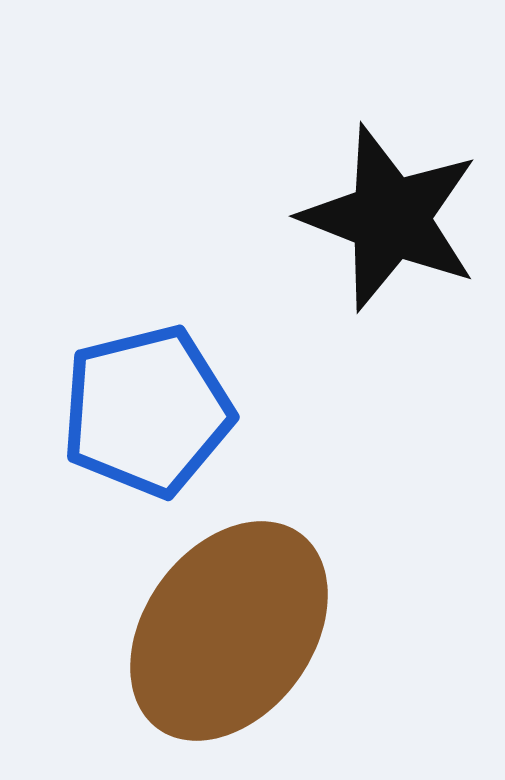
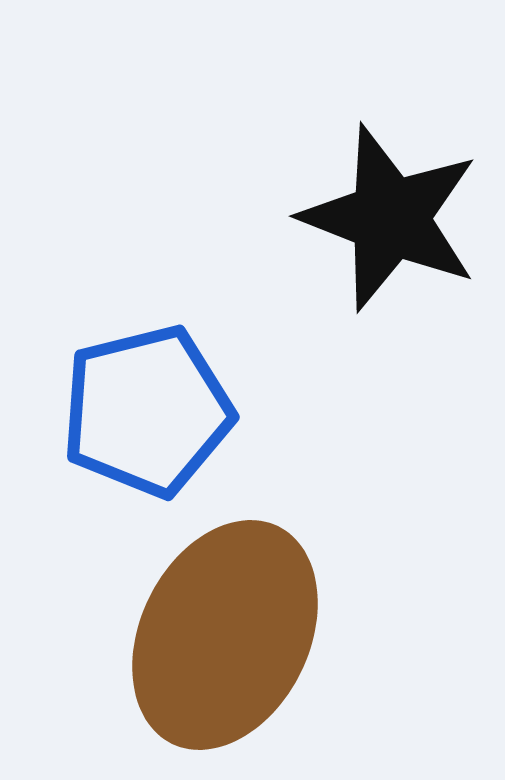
brown ellipse: moved 4 px left, 4 px down; rotated 10 degrees counterclockwise
